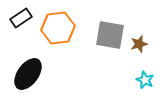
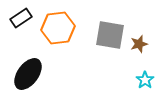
cyan star: rotated 12 degrees clockwise
